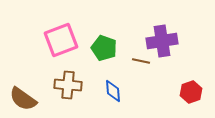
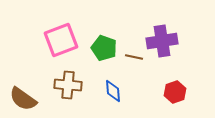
brown line: moved 7 px left, 4 px up
red hexagon: moved 16 px left
